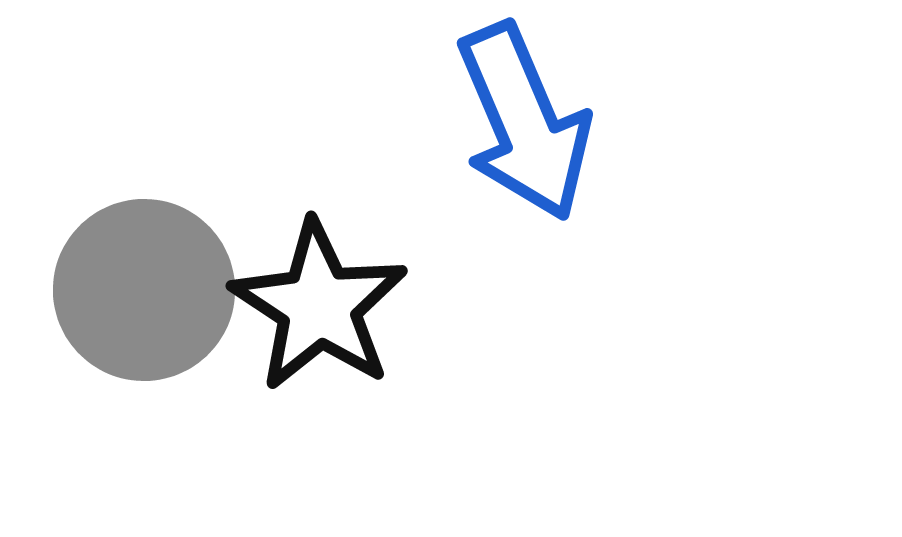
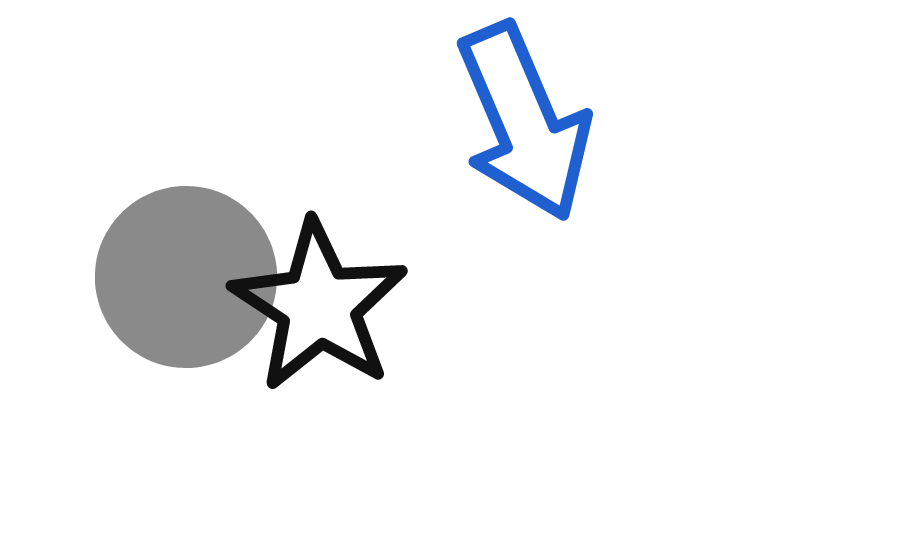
gray circle: moved 42 px right, 13 px up
